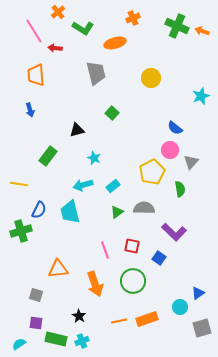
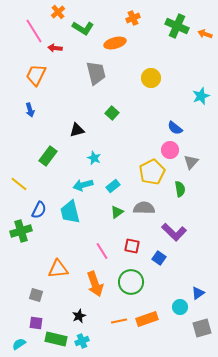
orange arrow at (202, 31): moved 3 px right, 3 px down
orange trapezoid at (36, 75): rotated 30 degrees clockwise
yellow line at (19, 184): rotated 30 degrees clockwise
pink line at (105, 250): moved 3 px left, 1 px down; rotated 12 degrees counterclockwise
green circle at (133, 281): moved 2 px left, 1 px down
black star at (79, 316): rotated 16 degrees clockwise
